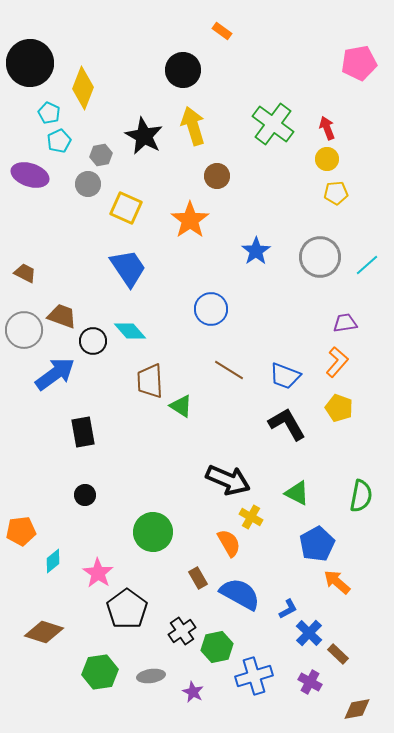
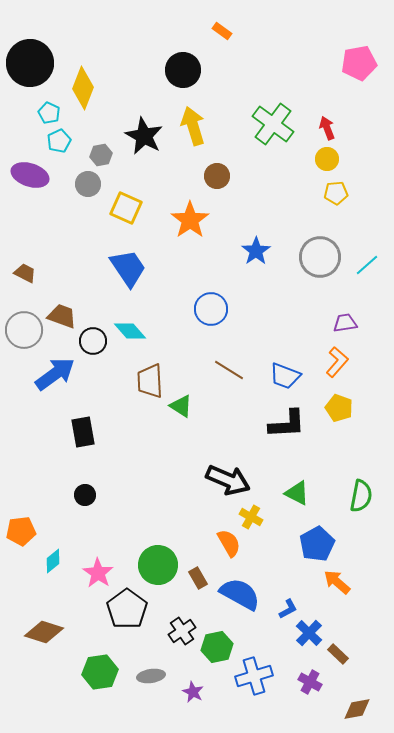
black L-shape at (287, 424): rotated 117 degrees clockwise
green circle at (153, 532): moved 5 px right, 33 px down
